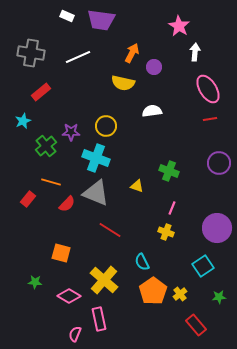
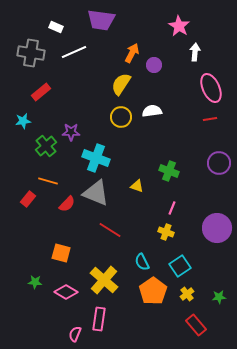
white rectangle at (67, 16): moved 11 px left, 11 px down
white line at (78, 57): moved 4 px left, 5 px up
purple circle at (154, 67): moved 2 px up
yellow semicircle at (123, 83): moved 2 px left, 1 px down; rotated 110 degrees clockwise
pink ellipse at (208, 89): moved 3 px right, 1 px up; rotated 8 degrees clockwise
cyan star at (23, 121): rotated 14 degrees clockwise
yellow circle at (106, 126): moved 15 px right, 9 px up
orange line at (51, 182): moved 3 px left, 1 px up
cyan square at (203, 266): moved 23 px left
yellow cross at (180, 294): moved 7 px right
pink diamond at (69, 296): moved 3 px left, 4 px up
pink rectangle at (99, 319): rotated 20 degrees clockwise
